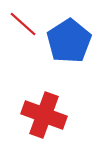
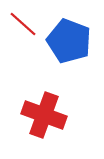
blue pentagon: rotated 18 degrees counterclockwise
